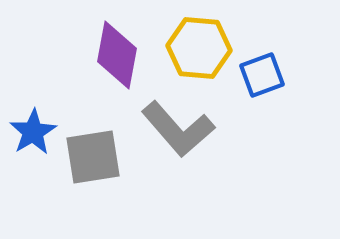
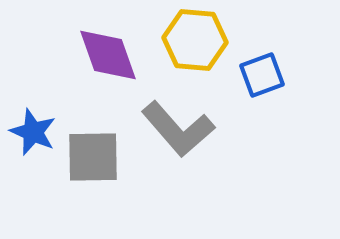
yellow hexagon: moved 4 px left, 8 px up
purple diamond: moved 9 px left; rotated 30 degrees counterclockwise
blue star: rotated 18 degrees counterclockwise
gray square: rotated 8 degrees clockwise
